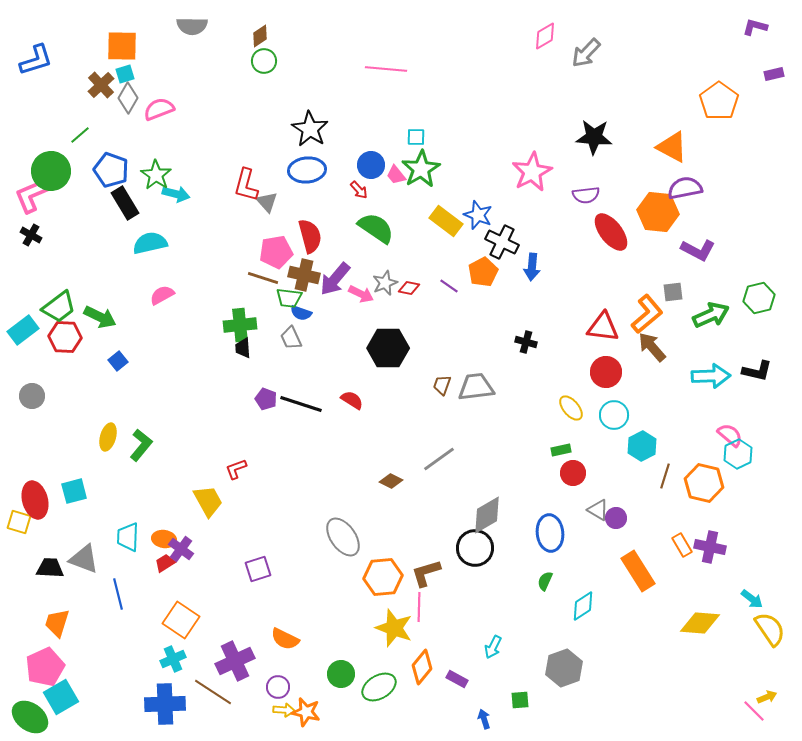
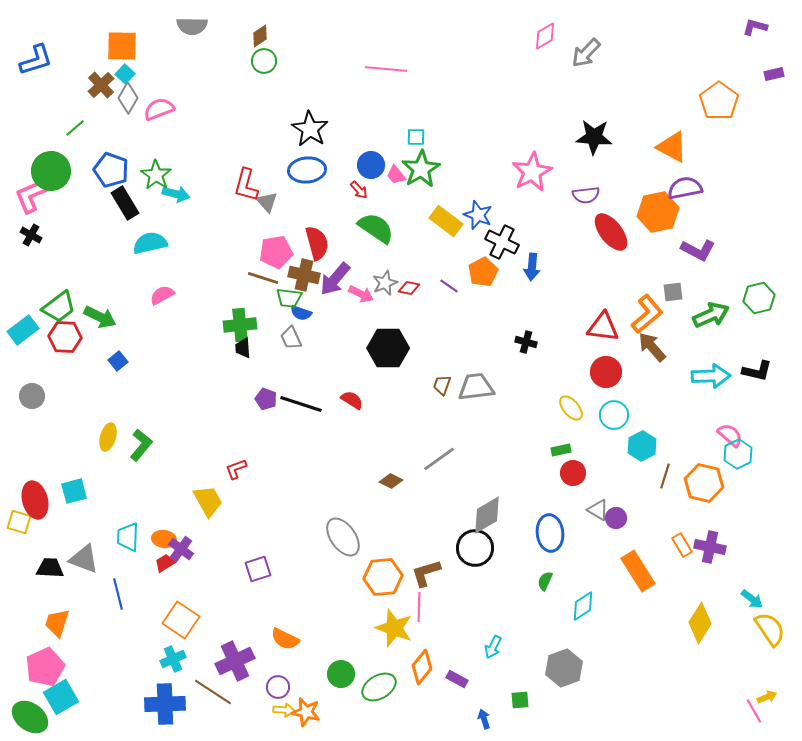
cyan square at (125, 74): rotated 30 degrees counterclockwise
green line at (80, 135): moved 5 px left, 7 px up
orange hexagon at (658, 212): rotated 18 degrees counterclockwise
red semicircle at (310, 236): moved 7 px right, 7 px down
yellow diamond at (700, 623): rotated 63 degrees counterclockwise
pink line at (754, 711): rotated 15 degrees clockwise
